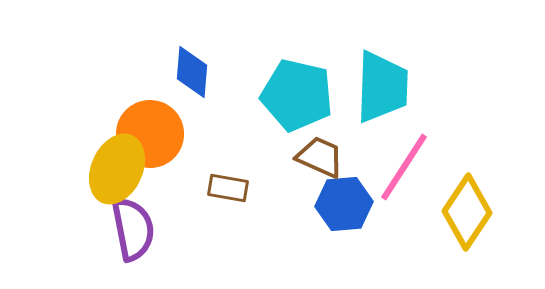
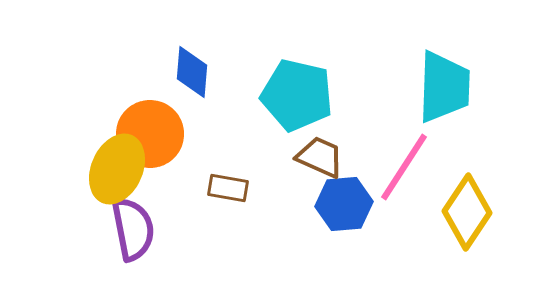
cyan trapezoid: moved 62 px right
